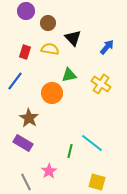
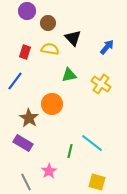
purple circle: moved 1 px right
orange circle: moved 11 px down
